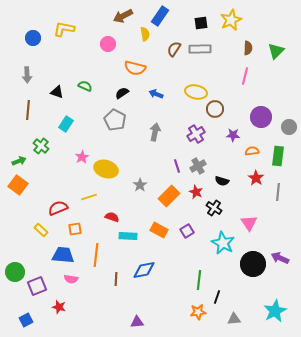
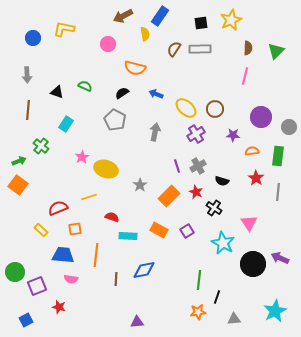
yellow ellipse at (196, 92): moved 10 px left, 16 px down; rotated 30 degrees clockwise
